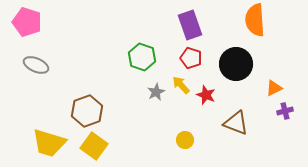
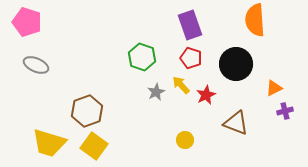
red star: rotated 24 degrees clockwise
